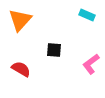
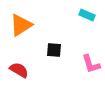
orange triangle: moved 1 px right, 5 px down; rotated 15 degrees clockwise
pink L-shape: rotated 70 degrees counterclockwise
red semicircle: moved 2 px left, 1 px down
